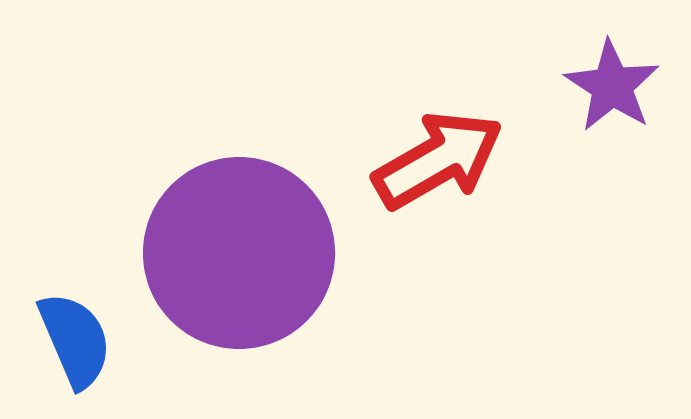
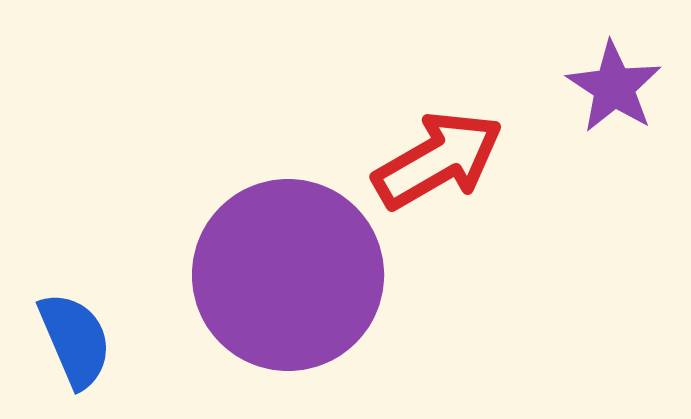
purple star: moved 2 px right, 1 px down
purple circle: moved 49 px right, 22 px down
